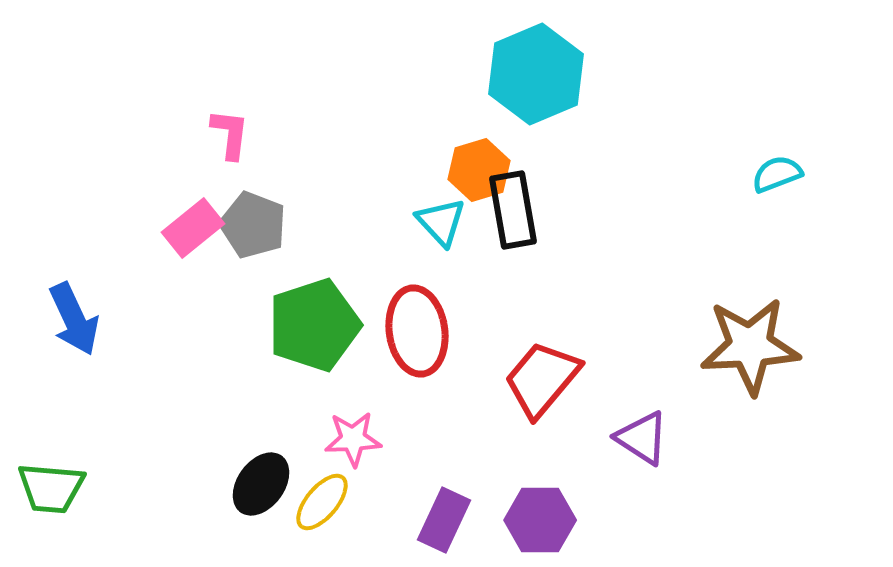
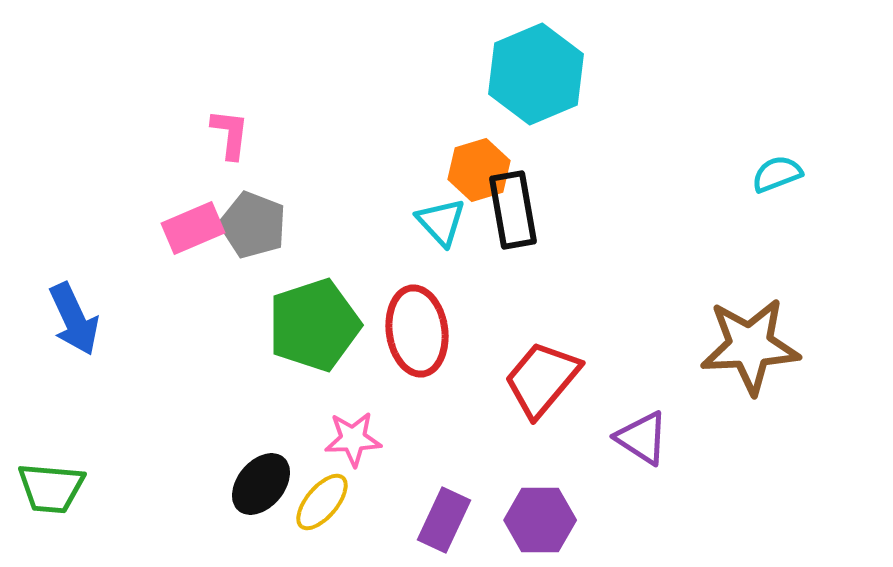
pink rectangle: rotated 16 degrees clockwise
black ellipse: rotated 4 degrees clockwise
